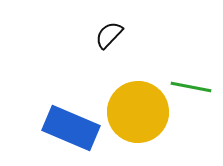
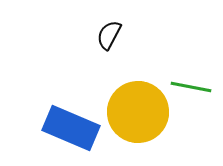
black semicircle: rotated 16 degrees counterclockwise
